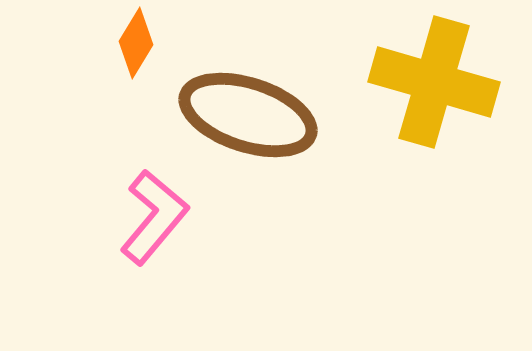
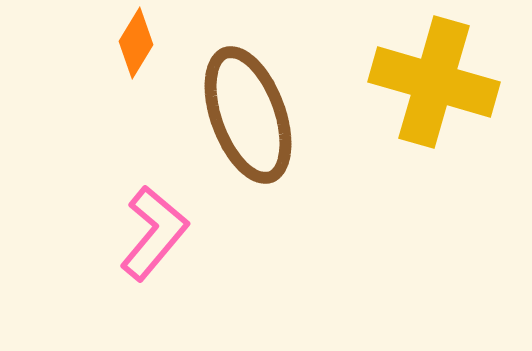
brown ellipse: rotated 52 degrees clockwise
pink L-shape: moved 16 px down
